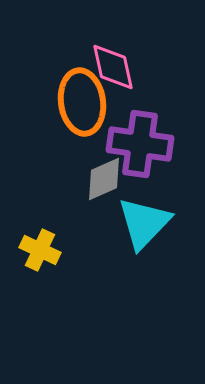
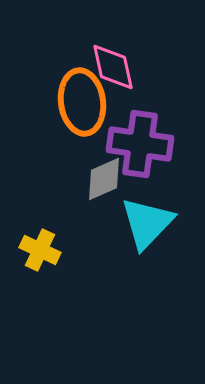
cyan triangle: moved 3 px right
